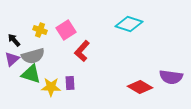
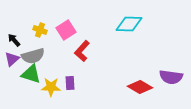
cyan diamond: rotated 16 degrees counterclockwise
